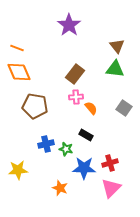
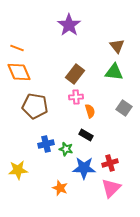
green triangle: moved 1 px left, 3 px down
orange semicircle: moved 1 px left, 3 px down; rotated 24 degrees clockwise
